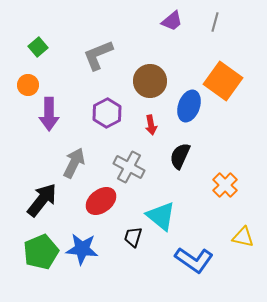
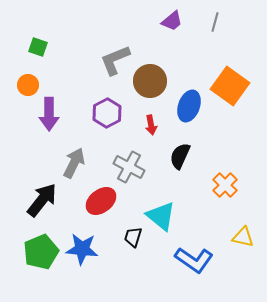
green square: rotated 30 degrees counterclockwise
gray L-shape: moved 17 px right, 5 px down
orange square: moved 7 px right, 5 px down
